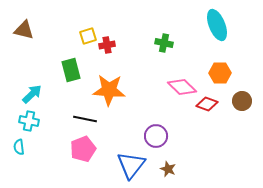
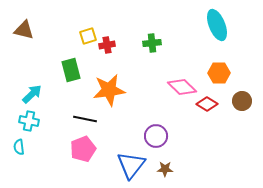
green cross: moved 12 px left; rotated 18 degrees counterclockwise
orange hexagon: moved 1 px left
orange star: rotated 12 degrees counterclockwise
red diamond: rotated 10 degrees clockwise
brown star: moved 3 px left; rotated 21 degrees counterclockwise
